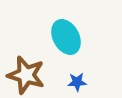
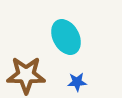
brown star: rotated 15 degrees counterclockwise
